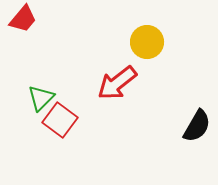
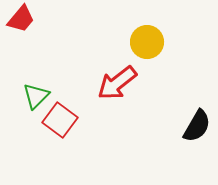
red trapezoid: moved 2 px left
green triangle: moved 5 px left, 2 px up
